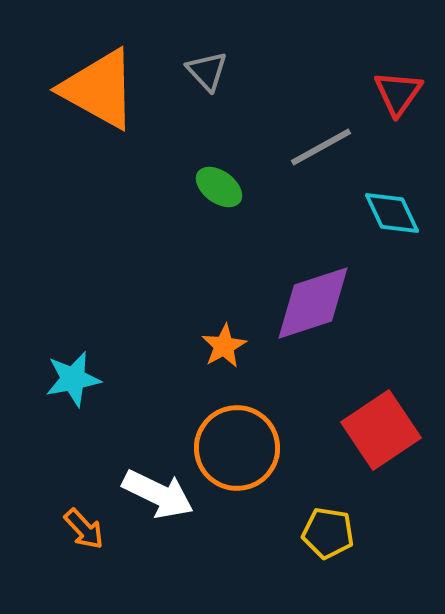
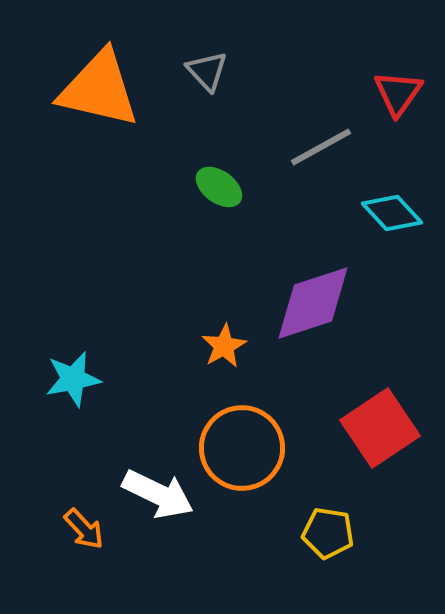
orange triangle: rotated 16 degrees counterclockwise
cyan diamond: rotated 18 degrees counterclockwise
red square: moved 1 px left, 2 px up
orange circle: moved 5 px right
